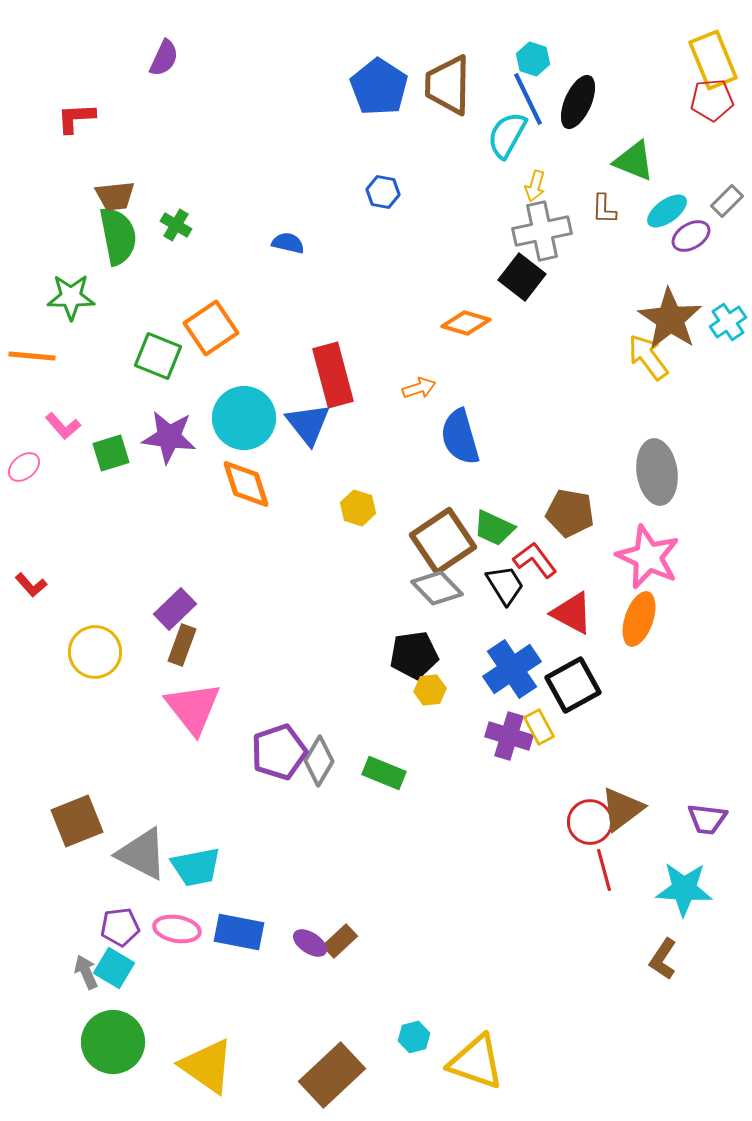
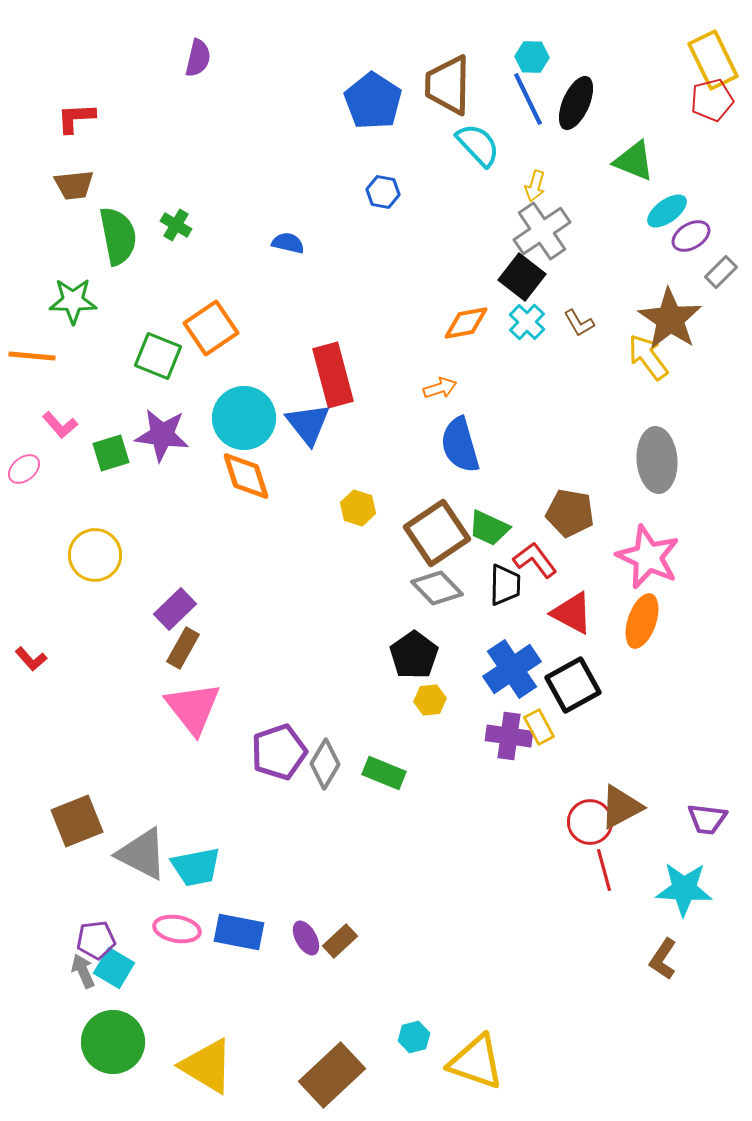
purple semicircle at (164, 58): moved 34 px right; rotated 12 degrees counterclockwise
cyan hexagon at (533, 59): moved 1 px left, 2 px up; rotated 16 degrees counterclockwise
yellow rectangle at (713, 60): rotated 4 degrees counterclockwise
blue pentagon at (379, 87): moved 6 px left, 14 px down
red pentagon at (712, 100): rotated 9 degrees counterclockwise
black ellipse at (578, 102): moved 2 px left, 1 px down
cyan semicircle at (507, 135): moved 29 px left, 10 px down; rotated 108 degrees clockwise
brown trapezoid at (115, 196): moved 41 px left, 11 px up
gray rectangle at (727, 201): moved 6 px left, 71 px down
brown L-shape at (604, 209): moved 25 px left, 114 px down; rotated 32 degrees counterclockwise
gray cross at (542, 231): rotated 22 degrees counterclockwise
green star at (71, 297): moved 2 px right, 4 px down
cyan cross at (728, 322): moved 201 px left; rotated 12 degrees counterclockwise
orange diamond at (466, 323): rotated 27 degrees counterclockwise
orange arrow at (419, 388): moved 21 px right
pink L-shape at (63, 426): moved 3 px left, 1 px up
purple star at (169, 437): moved 7 px left, 2 px up
blue semicircle at (460, 437): moved 8 px down
pink ellipse at (24, 467): moved 2 px down
gray ellipse at (657, 472): moved 12 px up; rotated 4 degrees clockwise
orange diamond at (246, 484): moved 8 px up
green trapezoid at (494, 528): moved 5 px left
brown square at (443, 541): moved 6 px left, 8 px up
red L-shape at (31, 585): moved 74 px down
black trapezoid at (505, 585): rotated 33 degrees clockwise
orange ellipse at (639, 619): moved 3 px right, 2 px down
brown rectangle at (182, 645): moved 1 px right, 3 px down; rotated 9 degrees clockwise
yellow circle at (95, 652): moved 97 px up
black pentagon at (414, 655): rotated 27 degrees counterclockwise
yellow hexagon at (430, 690): moved 10 px down
purple cross at (509, 736): rotated 9 degrees counterclockwise
gray diamond at (319, 761): moved 6 px right, 3 px down
brown triangle at (622, 809): moved 1 px left, 2 px up; rotated 9 degrees clockwise
purple pentagon at (120, 927): moved 24 px left, 13 px down
purple ellipse at (310, 943): moved 4 px left, 5 px up; rotated 28 degrees clockwise
gray arrow at (86, 972): moved 3 px left, 1 px up
yellow triangle at (207, 1066): rotated 4 degrees counterclockwise
